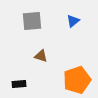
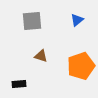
blue triangle: moved 4 px right, 1 px up
orange pentagon: moved 4 px right, 14 px up
